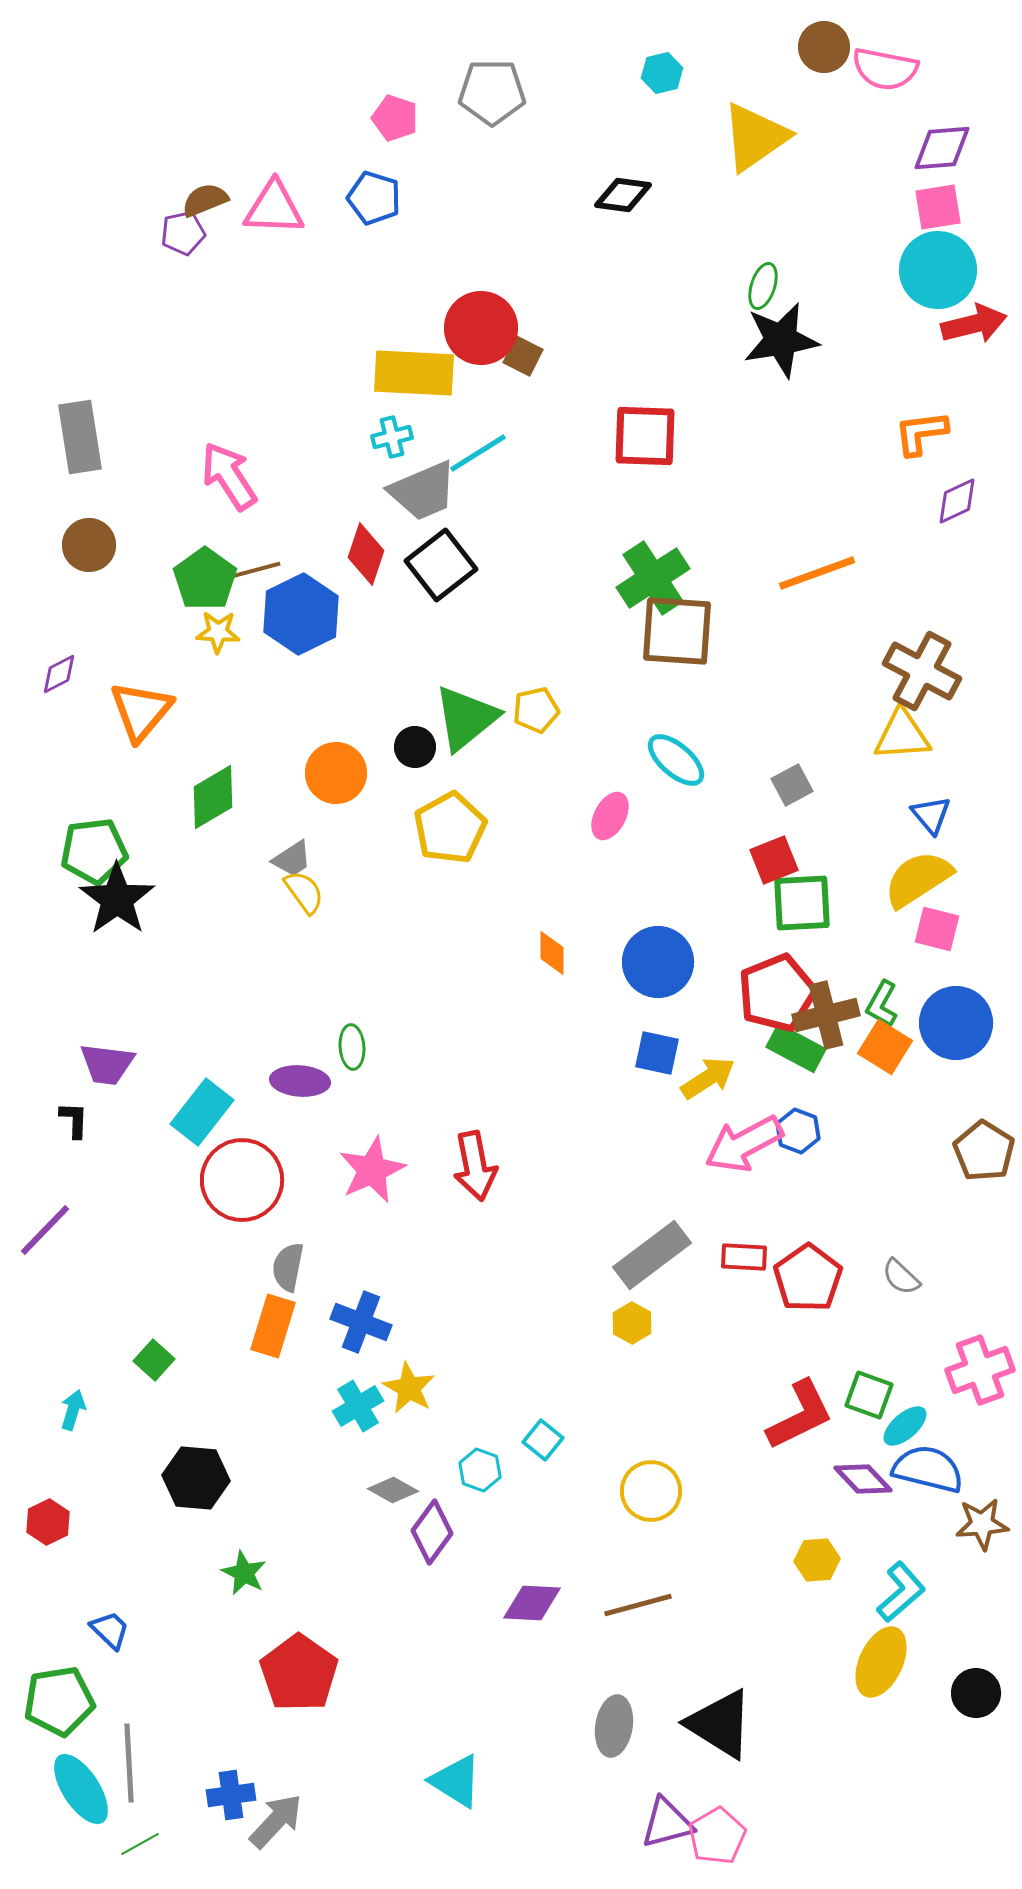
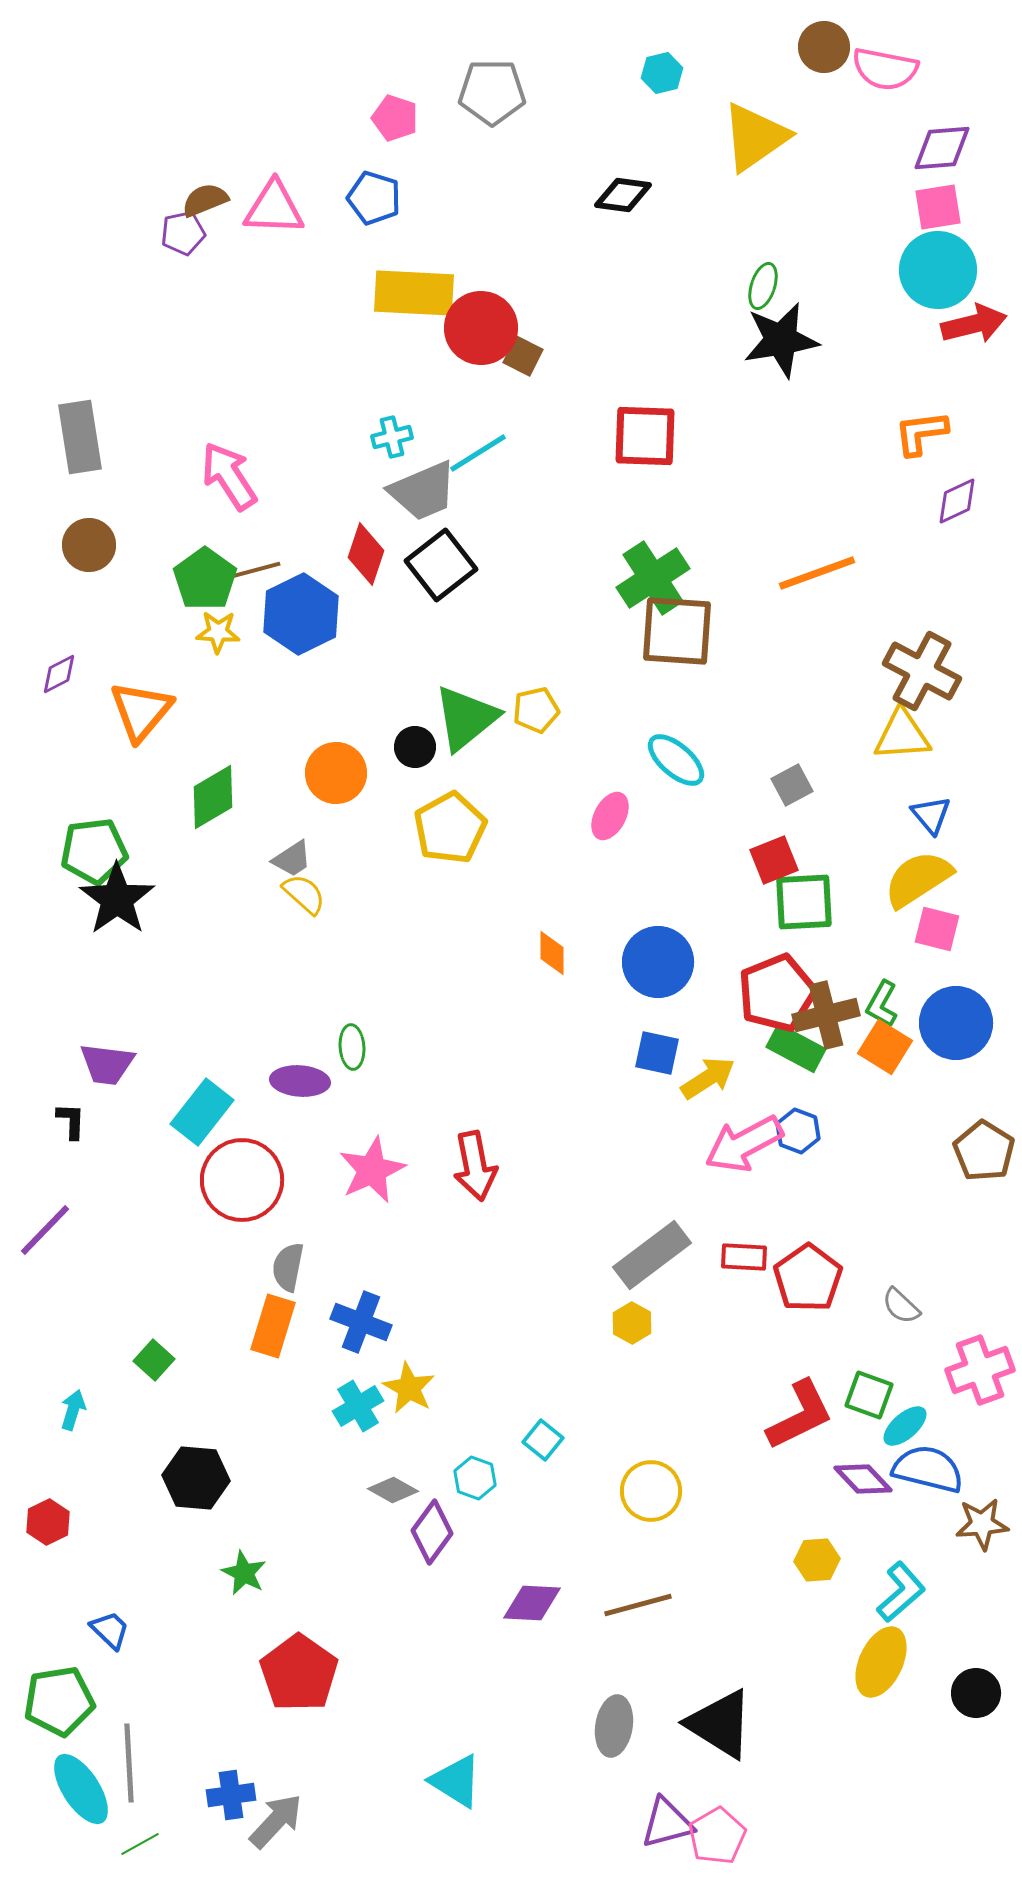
yellow rectangle at (414, 373): moved 80 px up
yellow semicircle at (304, 892): moved 2 px down; rotated 12 degrees counterclockwise
green square at (802, 903): moved 2 px right, 1 px up
black L-shape at (74, 1120): moved 3 px left, 1 px down
gray semicircle at (901, 1277): moved 29 px down
cyan hexagon at (480, 1470): moved 5 px left, 8 px down
